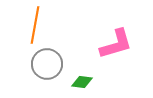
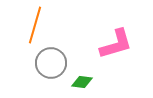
orange line: rotated 6 degrees clockwise
gray circle: moved 4 px right, 1 px up
